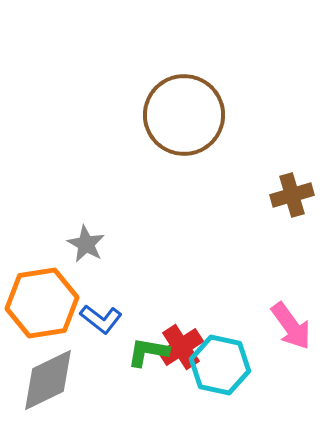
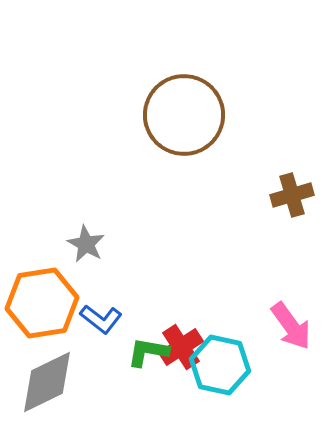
gray diamond: moved 1 px left, 2 px down
